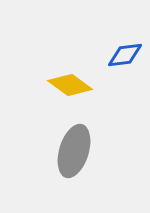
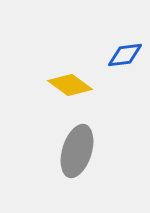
gray ellipse: moved 3 px right
